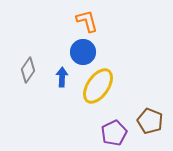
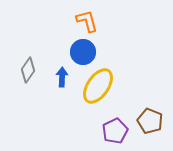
purple pentagon: moved 1 px right, 2 px up
